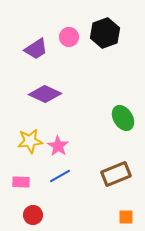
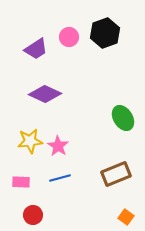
blue line: moved 2 px down; rotated 15 degrees clockwise
orange square: rotated 35 degrees clockwise
